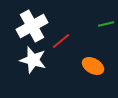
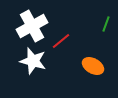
green line: rotated 56 degrees counterclockwise
white star: moved 1 px down
